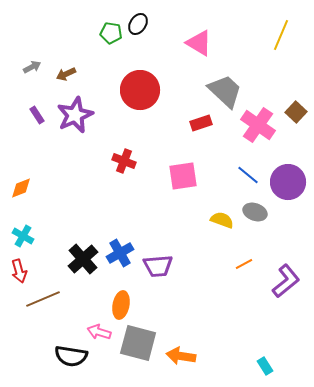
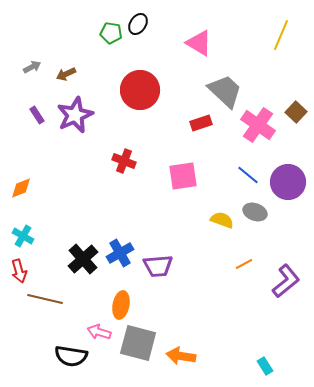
brown line: moved 2 px right; rotated 36 degrees clockwise
